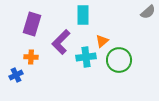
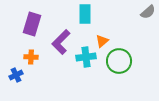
cyan rectangle: moved 2 px right, 1 px up
green circle: moved 1 px down
